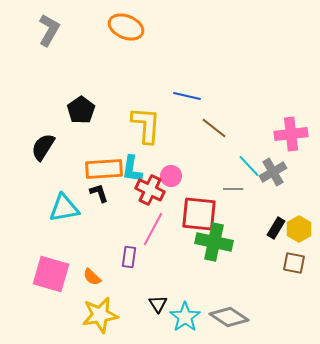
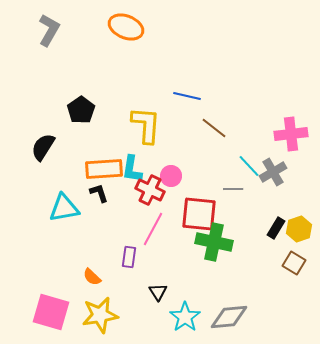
yellow hexagon: rotated 10 degrees clockwise
brown square: rotated 20 degrees clockwise
pink square: moved 38 px down
black triangle: moved 12 px up
gray diamond: rotated 39 degrees counterclockwise
